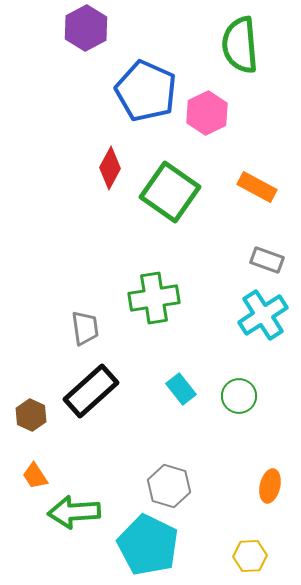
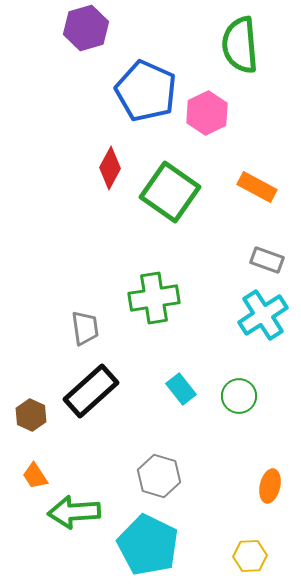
purple hexagon: rotated 12 degrees clockwise
gray hexagon: moved 10 px left, 10 px up
